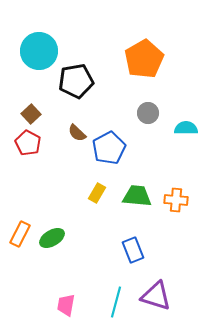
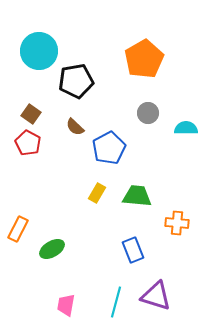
brown square: rotated 12 degrees counterclockwise
brown semicircle: moved 2 px left, 6 px up
orange cross: moved 1 px right, 23 px down
orange rectangle: moved 2 px left, 5 px up
green ellipse: moved 11 px down
